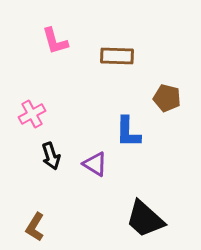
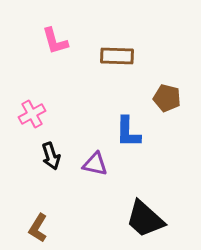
purple triangle: rotated 20 degrees counterclockwise
brown L-shape: moved 3 px right, 1 px down
